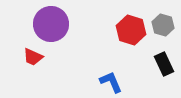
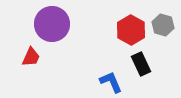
purple circle: moved 1 px right
red hexagon: rotated 12 degrees clockwise
red trapezoid: moved 2 px left; rotated 90 degrees counterclockwise
black rectangle: moved 23 px left
